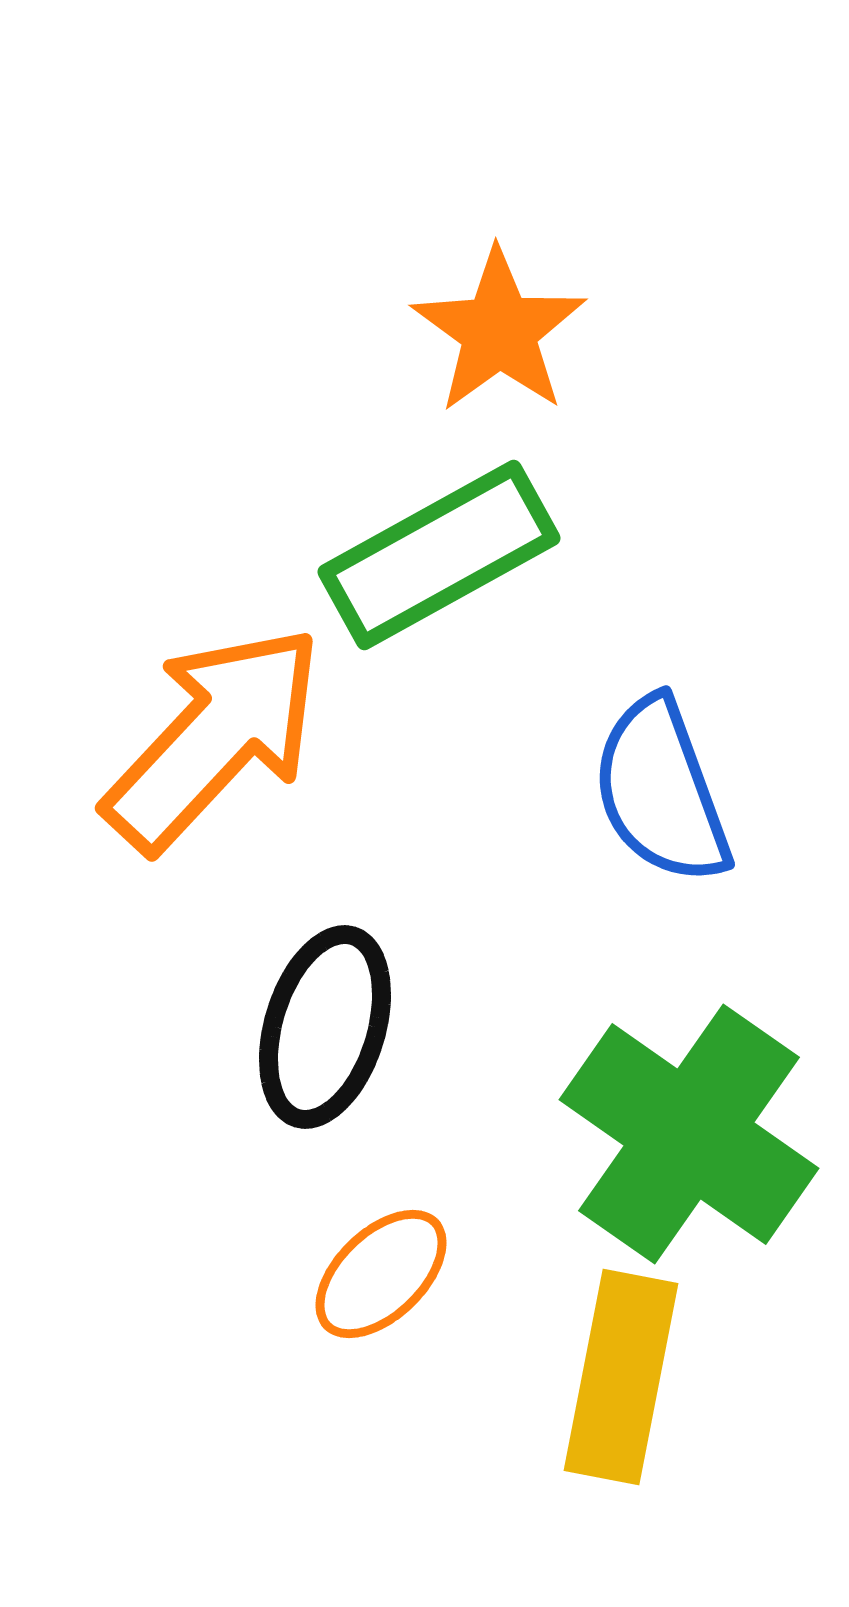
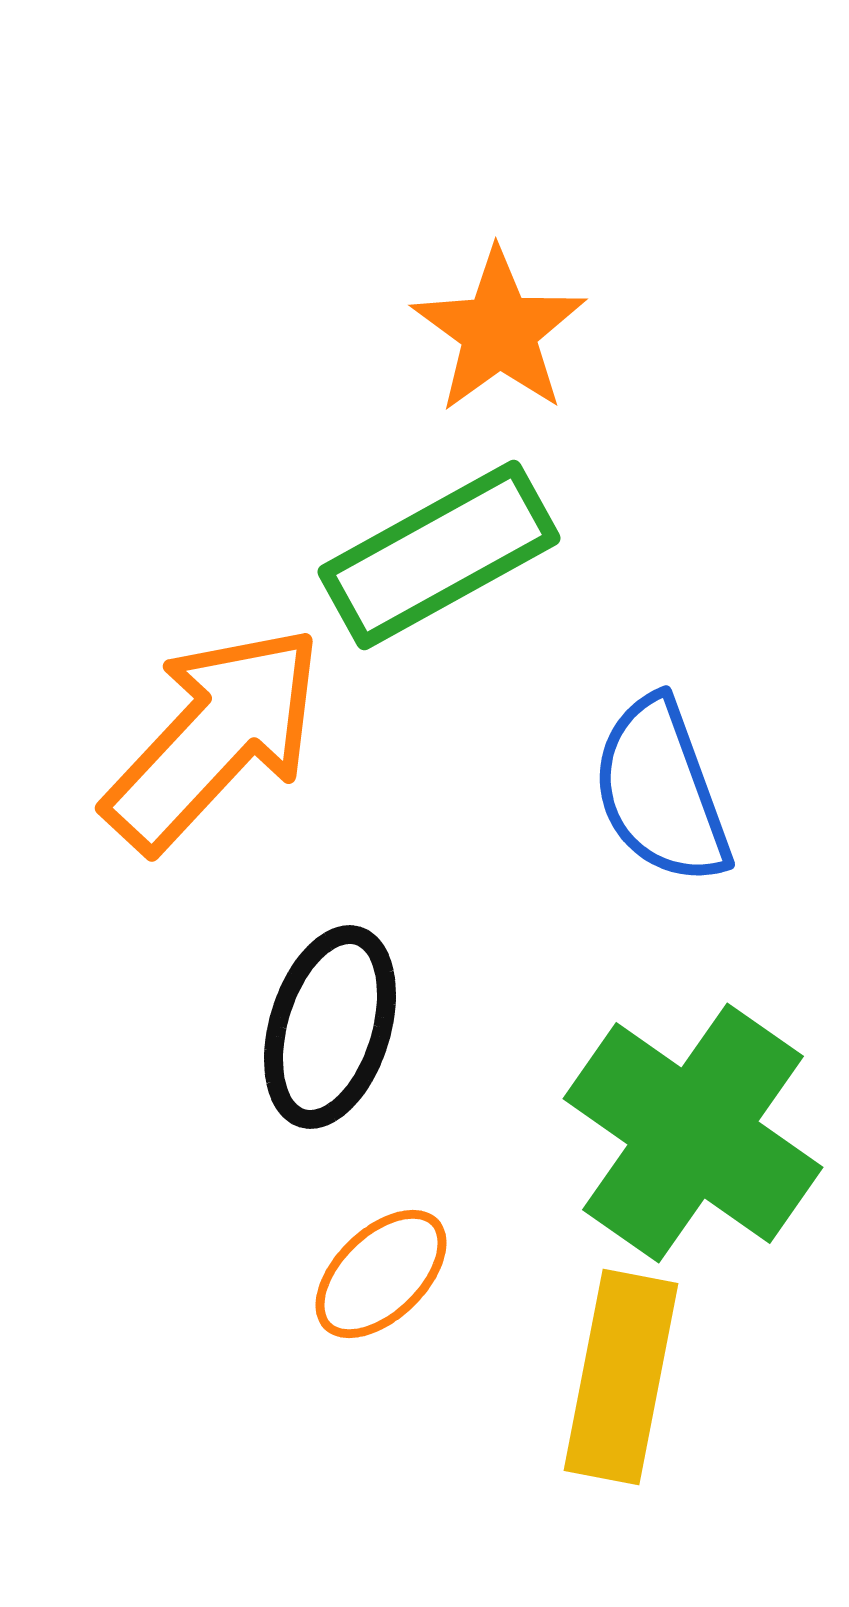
black ellipse: moved 5 px right
green cross: moved 4 px right, 1 px up
